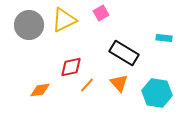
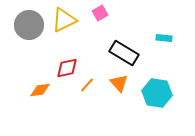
pink square: moved 1 px left
red diamond: moved 4 px left, 1 px down
